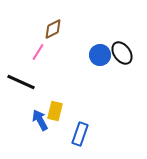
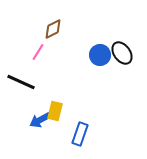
blue arrow: rotated 90 degrees counterclockwise
